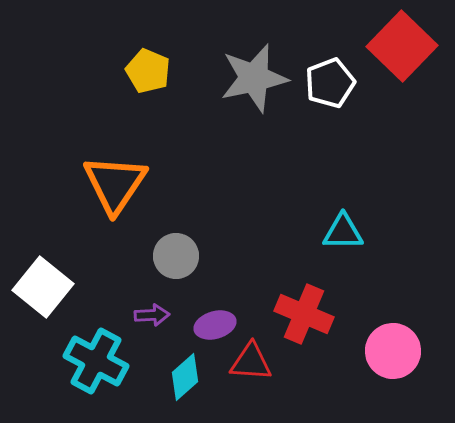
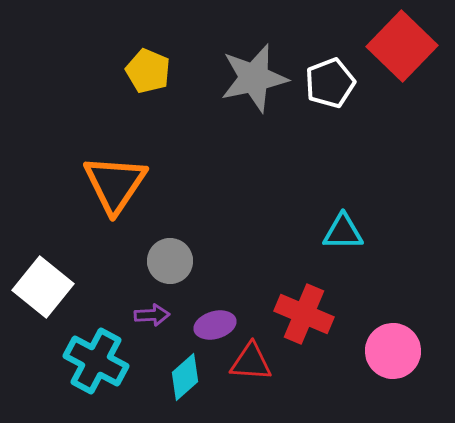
gray circle: moved 6 px left, 5 px down
